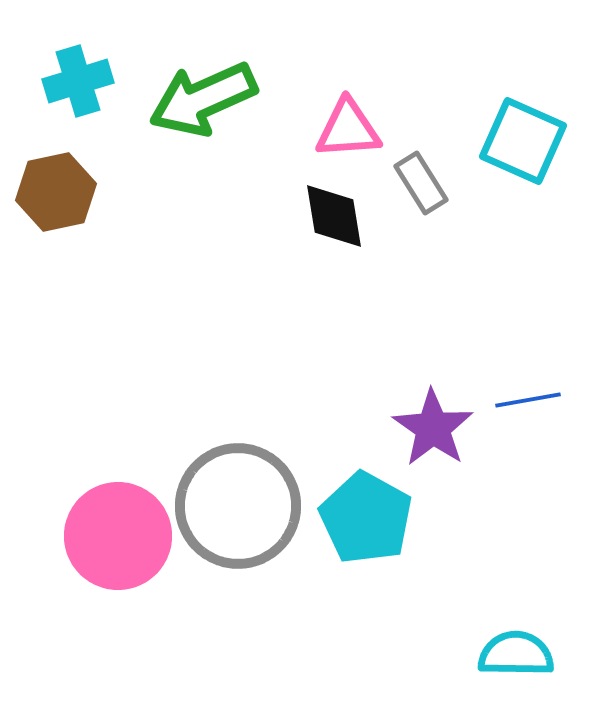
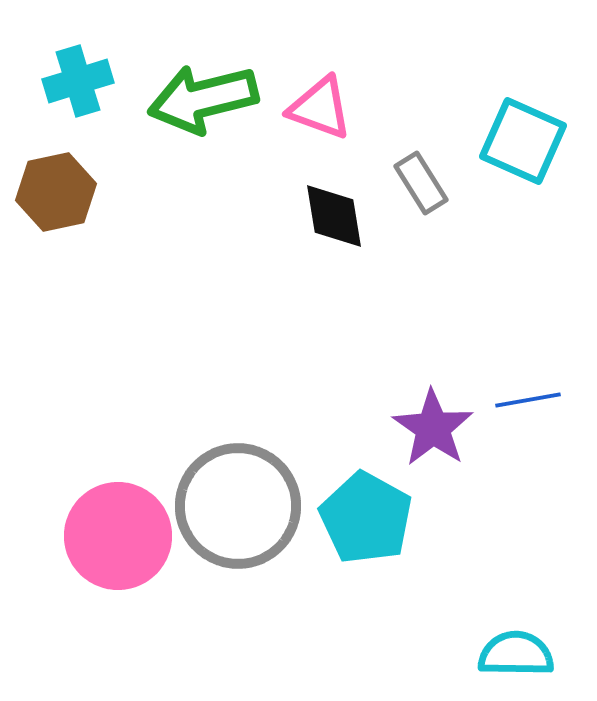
green arrow: rotated 10 degrees clockwise
pink triangle: moved 28 px left, 21 px up; rotated 24 degrees clockwise
